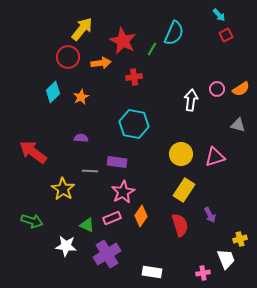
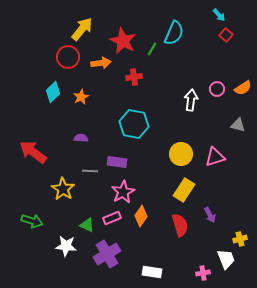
red square: rotated 24 degrees counterclockwise
orange semicircle: moved 2 px right, 1 px up
